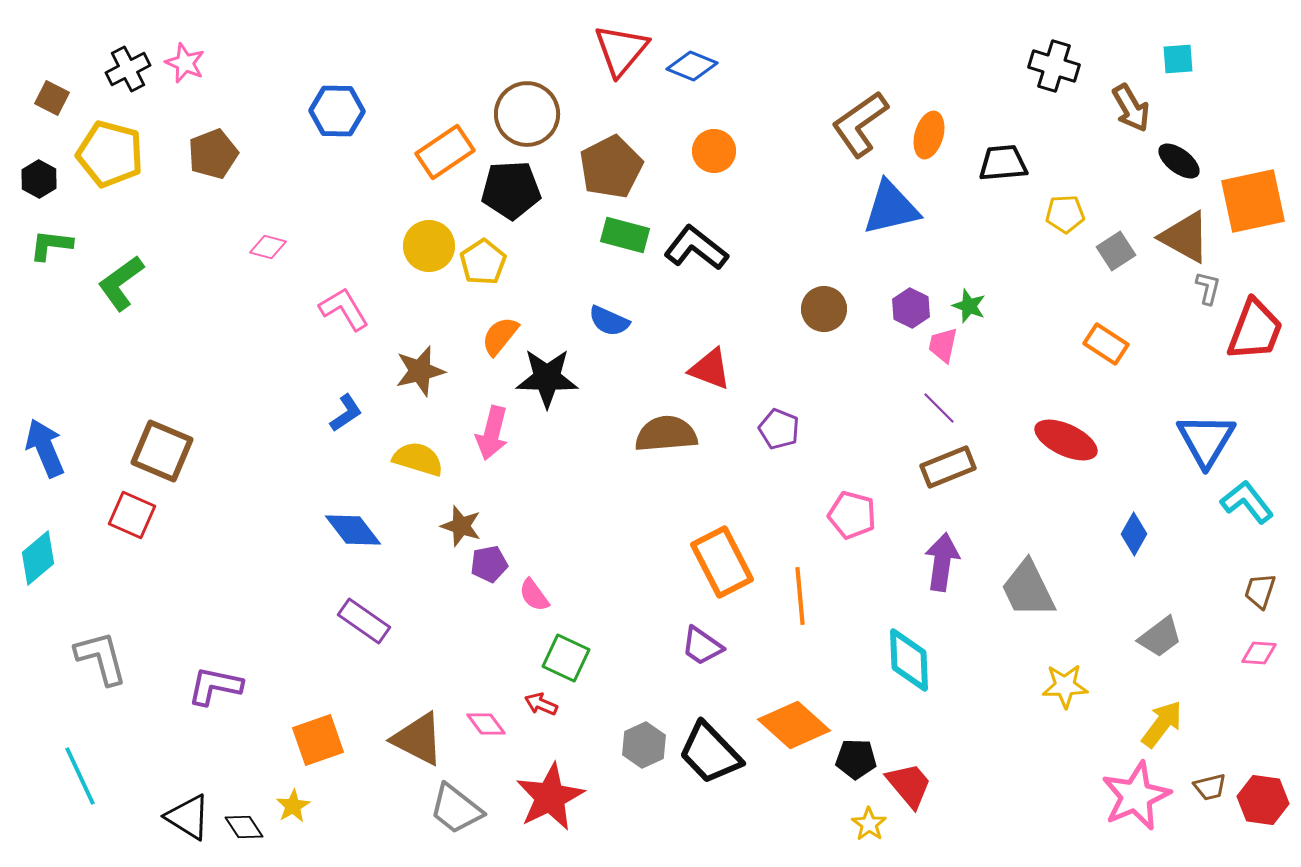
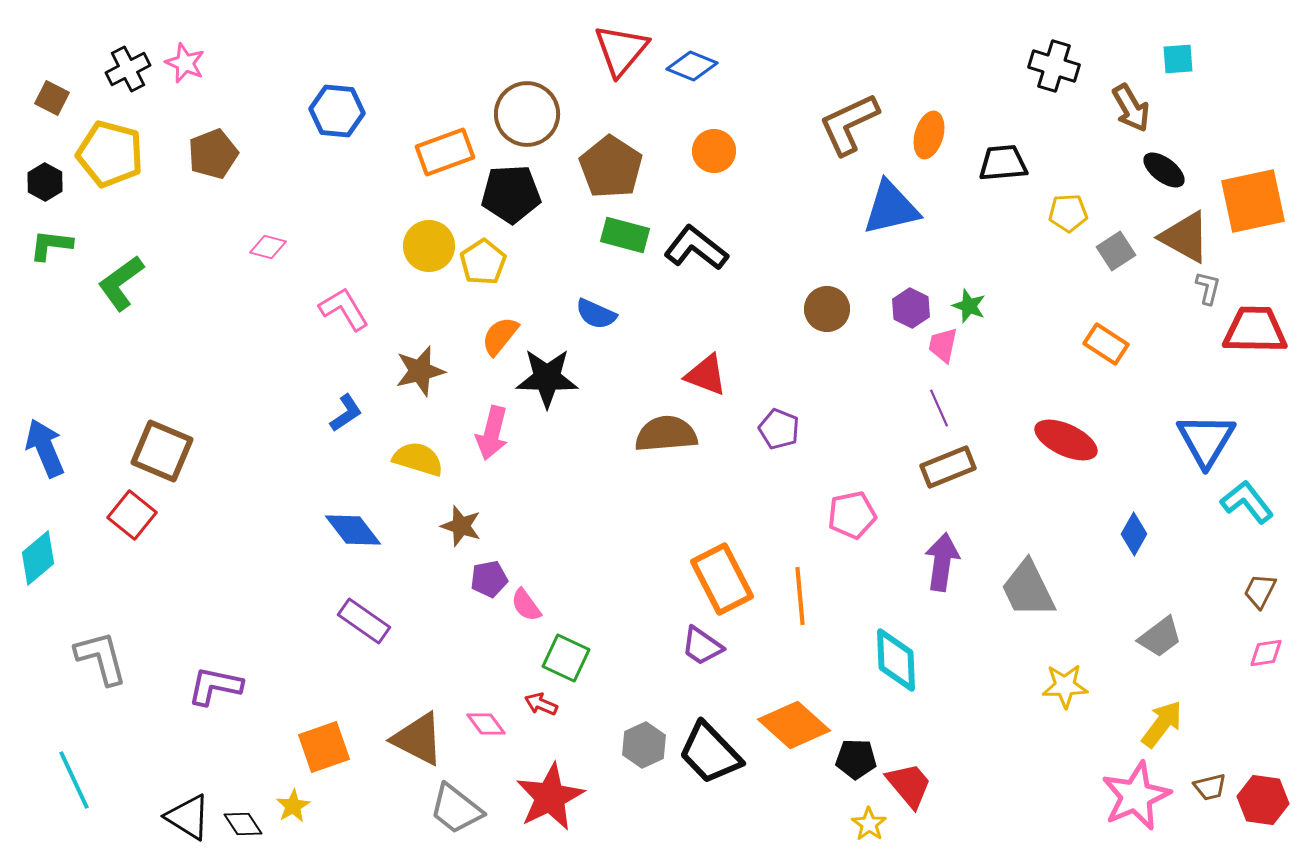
blue hexagon at (337, 111): rotated 4 degrees clockwise
brown L-shape at (860, 124): moved 11 px left; rotated 10 degrees clockwise
orange rectangle at (445, 152): rotated 14 degrees clockwise
black ellipse at (1179, 161): moved 15 px left, 9 px down
brown pentagon at (611, 167): rotated 12 degrees counterclockwise
black hexagon at (39, 179): moved 6 px right, 3 px down
black pentagon at (511, 190): moved 4 px down
yellow pentagon at (1065, 214): moved 3 px right, 1 px up
brown circle at (824, 309): moved 3 px right
blue semicircle at (609, 321): moved 13 px left, 7 px up
red trapezoid at (1255, 330): rotated 110 degrees counterclockwise
red triangle at (710, 369): moved 4 px left, 6 px down
purple line at (939, 408): rotated 21 degrees clockwise
red square at (132, 515): rotated 15 degrees clockwise
pink pentagon at (852, 515): rotated 27 degrees counterclockwise
orange rectangle at (722, 562): moved 17 px down
purple pentagon at (489, 564): moved 15 px down
brown trapezoid at (1260, 591): rotated 9 degrees clockwise
pink semicircle at (534, 595): moved 8 px left, 10 px down
pink diamond at (1259, 653): moved 7 px right; rotated 12 degrees counterclockwise
cyan diamond at (909, 660): moved 13 px left
orange square at (318, 740): moved 6 px right, 7 px down
cyan line at (80, 776): moved 6 px left, 4 px down
black diamond at (244, 827): moved 1 px left, 3 px up
